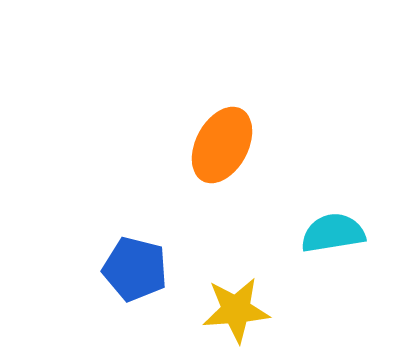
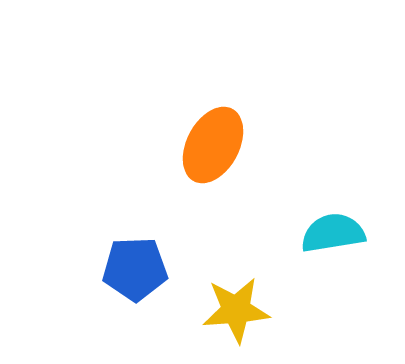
orange ellipse: moved 9 px left
blue pentagon: rotated 16 degrees counterclockwise
